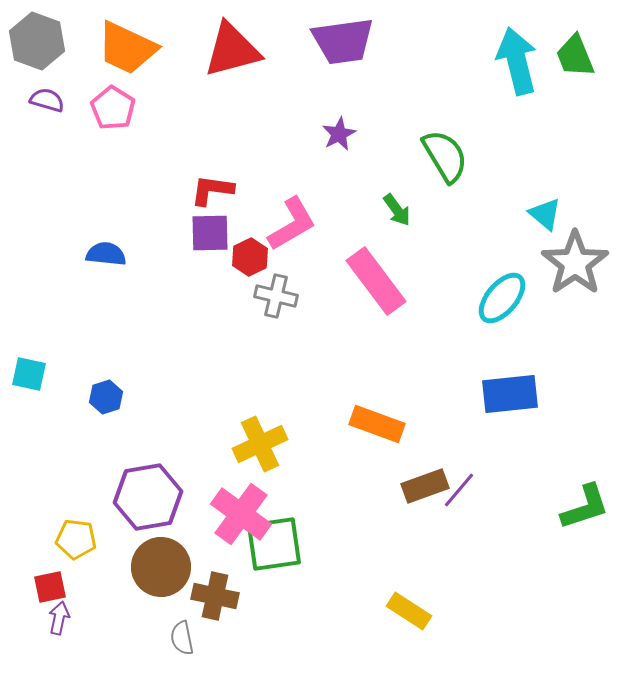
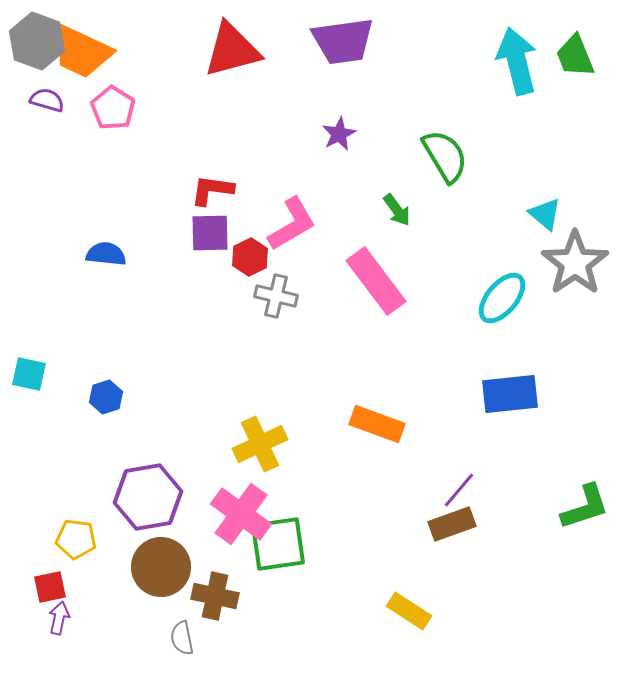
orange trapezoid: moved 45 px left, 4 px down
brown rectangle: moved 27 px right, 38 px down
green square: moved 4 px right
